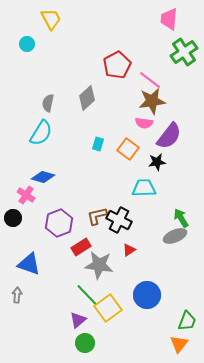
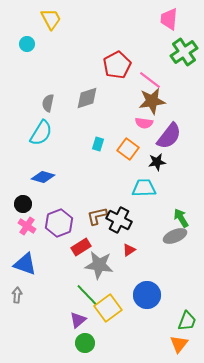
gray diamond: rotated 25 degrees clockwise
pink cross: moved 1 px right, 31 px down
black circle: moved 10 px right, 14 px up
blue triangle: moved 4 px left
